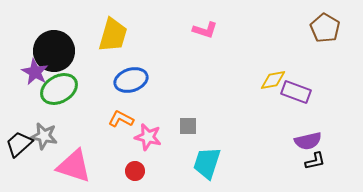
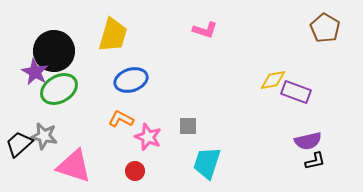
pink star: rotated 8 degrees clockwise
